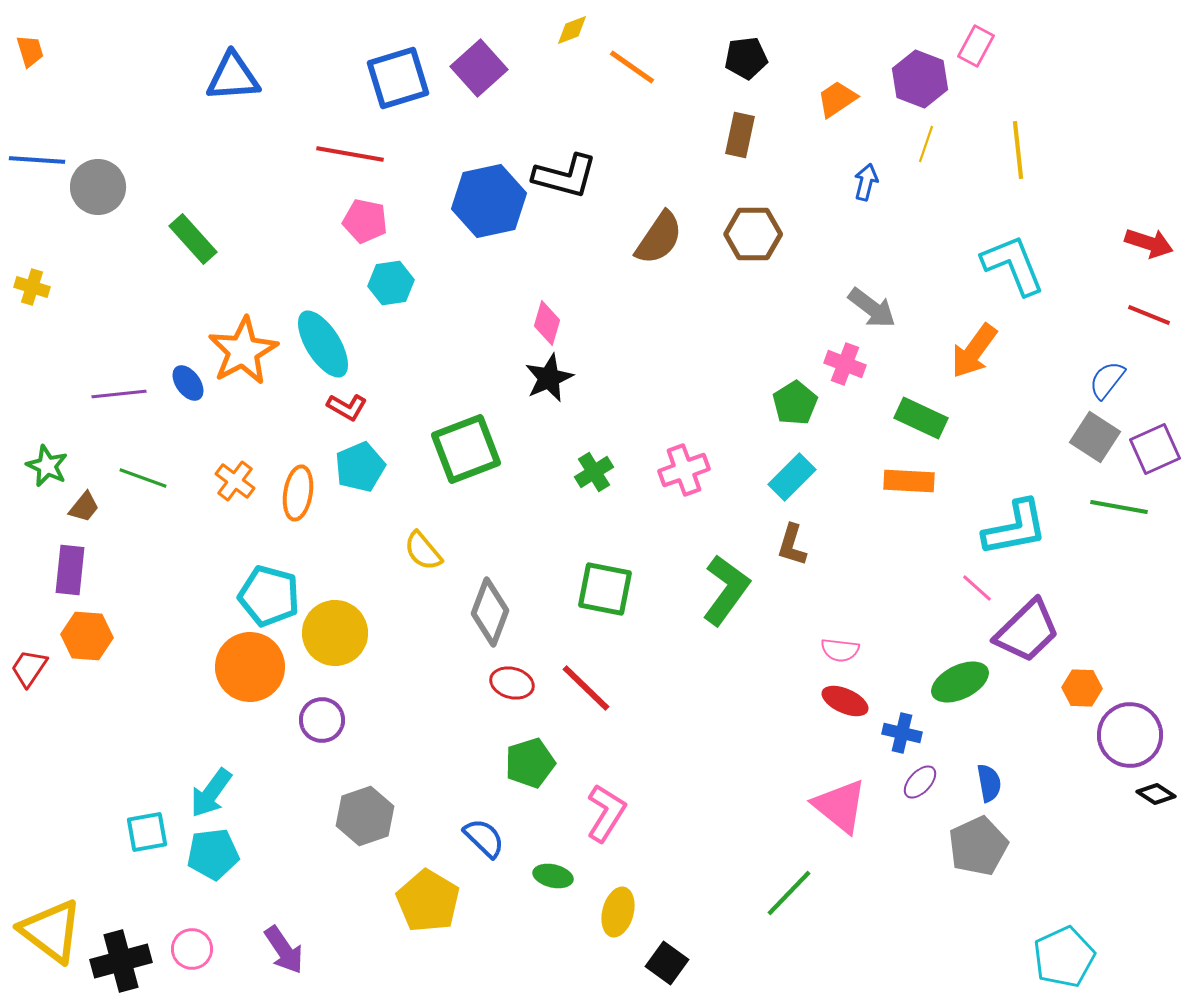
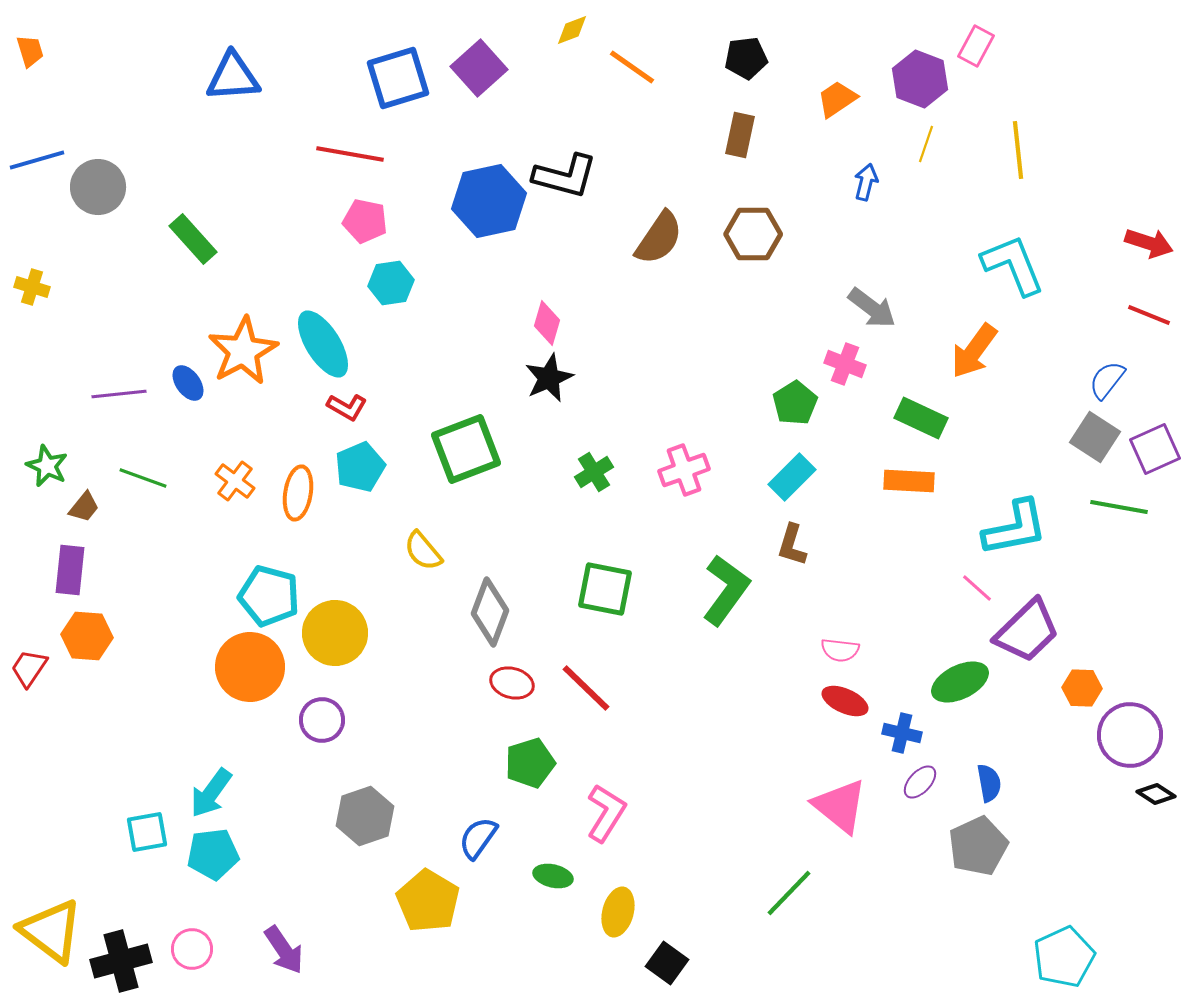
blue line at (37, 160): rotated 20 degrees counterclockwise
blue semicircle at (484, 838): moved 6 px left; rotated 99 degrees counterclockwise
